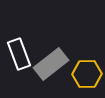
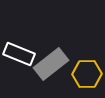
white rectangle: rotated 48 degrees counterclockwise
